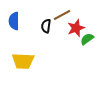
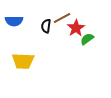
brown line: moved 3 px down
blue semicircle: rotated 90 degrees counterclockwise
red star: rotated 12 degrees counterclockwise
